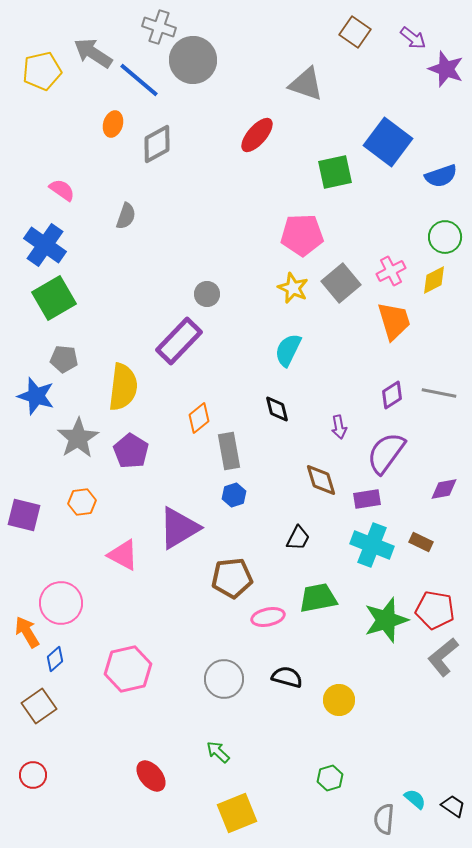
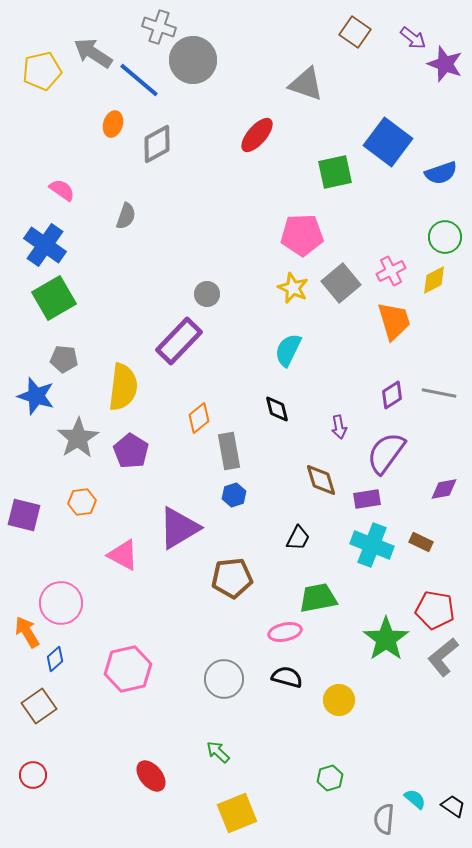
purple star at (446, 69): moved 1 px left, 5 px up
blue semicircle at (441, 176): moved 3 px up
pink ellipse at (268, 617): moved 17 px right, 15 px down
green star at (386, 620): moved 19 px down; rotated 18 degrees counterclockwise
